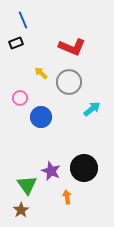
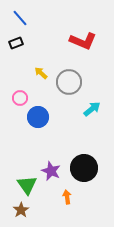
blue line: moved 3 px left, 2 px up; rotated 18 degrees counterclockwise
red L-shape: moved 11 px right, 6 px up
blue circle: moved 3 px left
